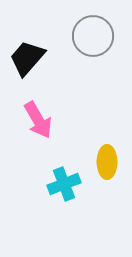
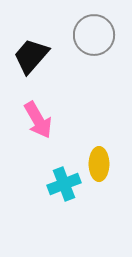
gray circle: moved 1 px right, 1 px up
black trapezoid: moved 4 px right, 2 px up
yellow ellipse: moved 8 px left, 2 px down
